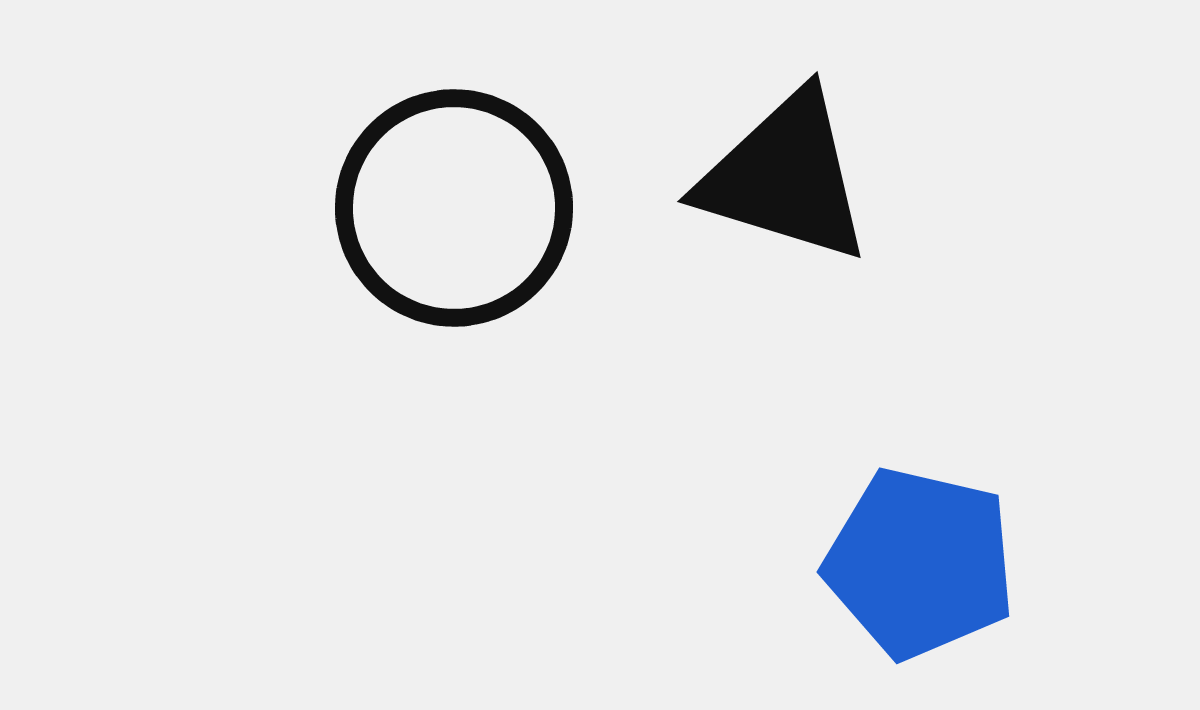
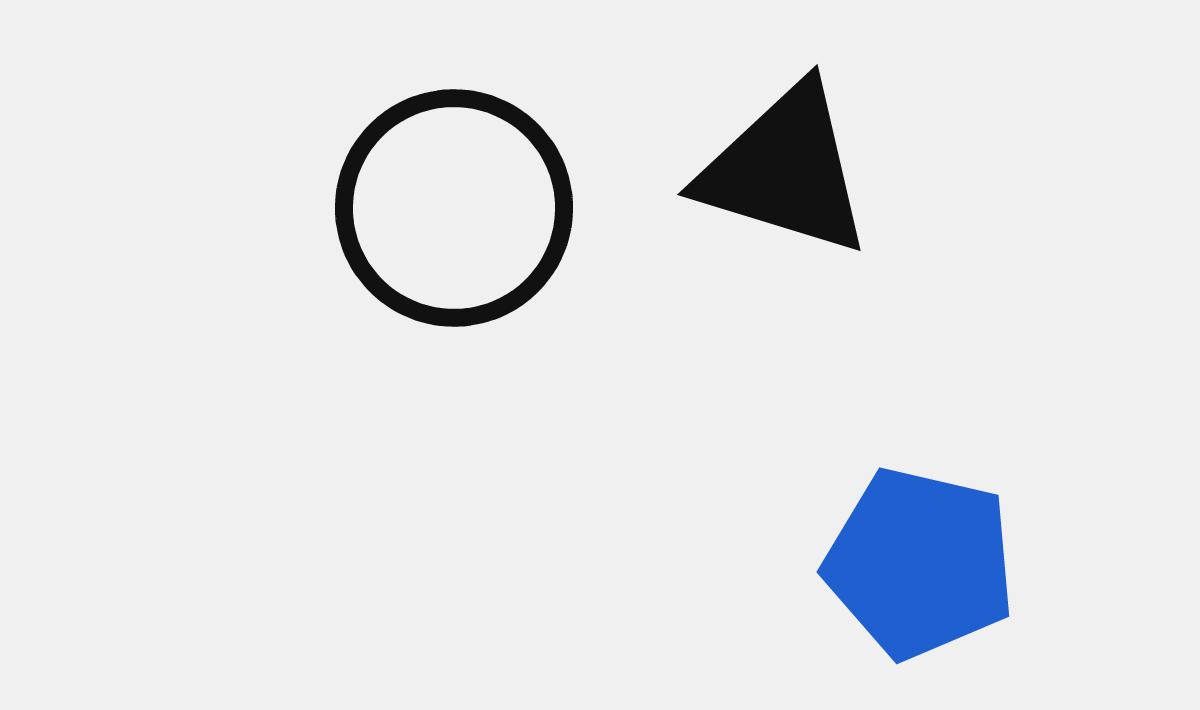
black triangle: moved 7 px up
